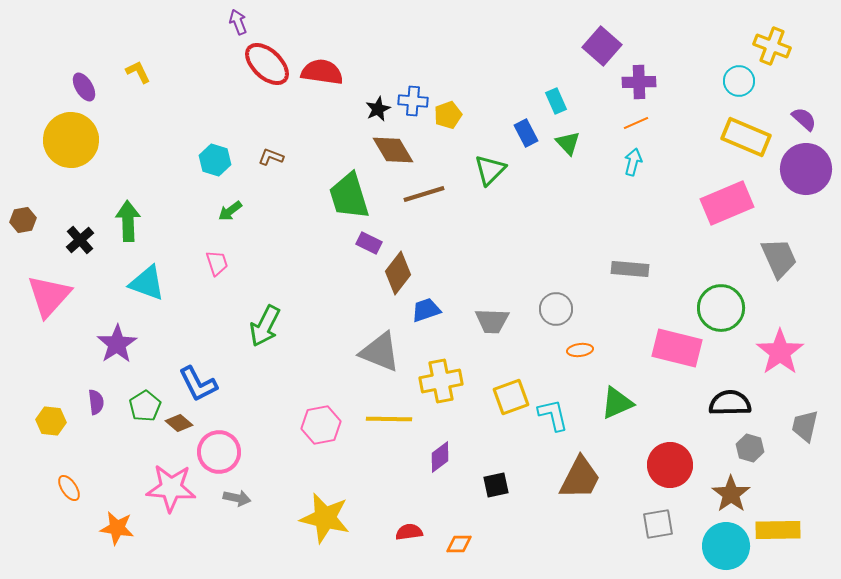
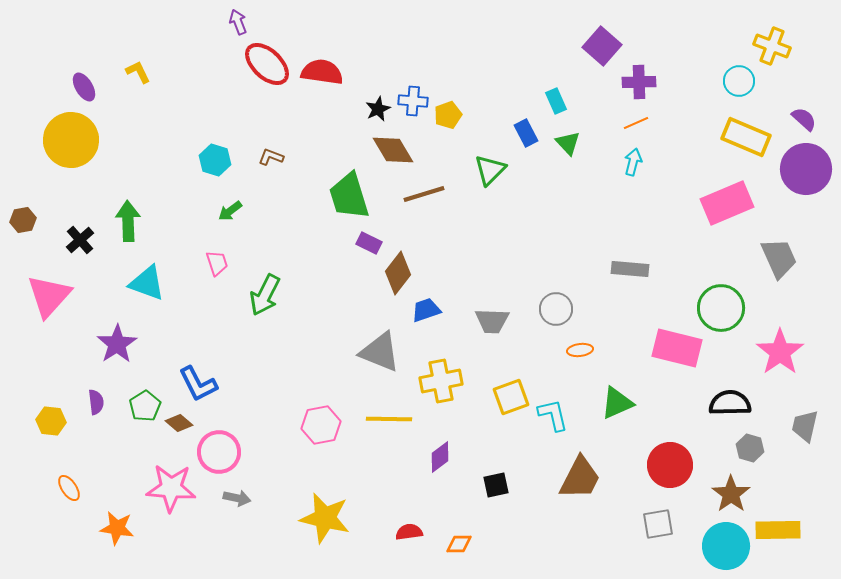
green arrow at (265, 326): moved 31 px up
